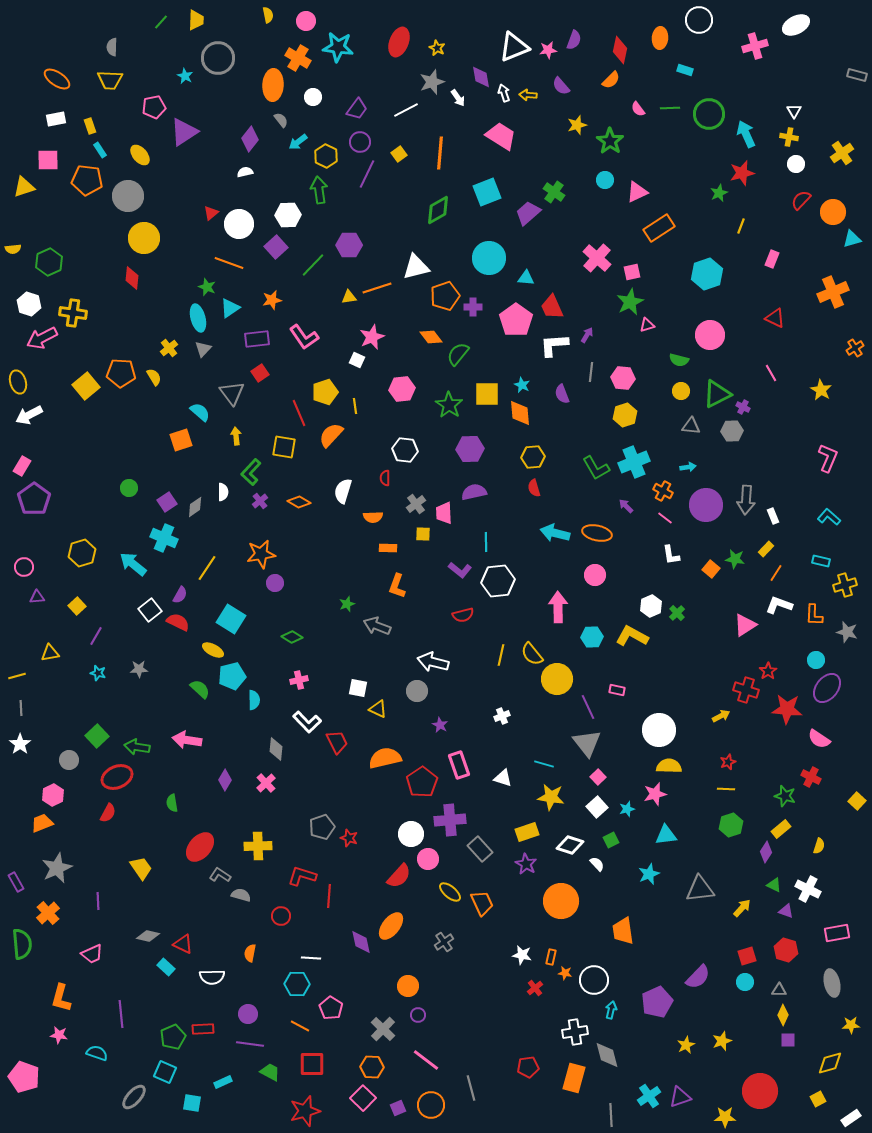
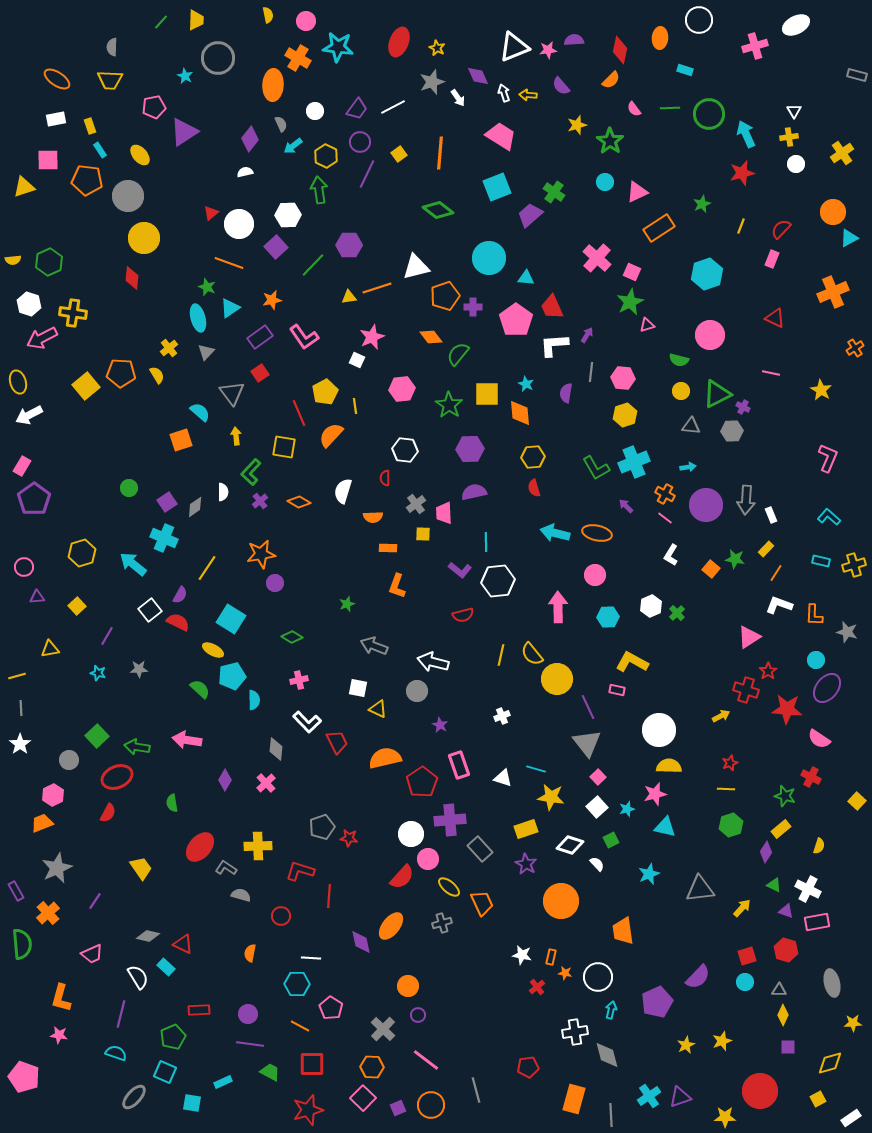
purple semicircle at (574, 40): rotated 114 degrees counterclockwise
purple diamond at (481, 77): moved 3 px left, 1 px up; rotated 15 degrees counterclockwise
white circle at (313, 97): moved 2 px right, 14 px down
pink semicircle at (638, 109): moved 4 px left
white line at (406, 110): moved 13 px left, 3 px up
gray semicircle at (281, 120): moved 4 px down; rotated 14 degrees clockwise
yellow cross at (789, 137): rotated 18 degrees counterclockwise
cyan arrow at (298, 142): moved 5 px left, 4 px down
cyan circle at (605, 180): moved 2 px down
cyan square at (487, 192): moved 10 px right, 5 px up
green star at (719, 193): moved 17 px left, 11 px down
red semicircle at (801, 200): moved 20 px left, 29 px down
green diamond at (438, 210): rotated 68 degrees clockwise
purple trapezoid at (528, 213): moved 2 px right, 2 px down
cyan triangle at (852, 239): moved 3 px left, 1 px up; rotated 12 degrees counterclockwise
yellow semicircle at (13, 249): moved 11 px down
pink square at (632, 272): rotated 36 degrees clockwise
purple rectangle at (257, 339): moved 3 px right, 2 px up; rotated 30 degrees counterclockwise
gray triangle at (203, 349): moved 3 px right, 3 px down
pink line at (771, 373): rotated 48 degrees counterclockwise
yellow semicircle at (154, 377): moved 3 px right, 2 px up
cyan star at (522, 385): moved 4 px right, 1 px up
yellow pentagon at (325, 392): rotated 10 degrees counterclockwise
purple semicircle at (562, 394): moved 4 px right, 1 px up; rotated 30 degrees clockwise
orange cross at (663, 491): moved 2 px right, 3 px down
white rectangle at (773, 516): moved 2 px left, 1 px up
white L-shape at (671, 555): rotated 40 degrees clockwise
yellow cross at (845, 585): moved 9 px right, 20 px up
pink triangle at (745, 625): moved 4 px right, 12 px down
gray arrow at (377, 626): moved 3 px left, 20 px down
purple line at (96, 636): moved 11 px right
yellow L-shape at (632, 636): moved 26 px down
cyan hexagon at (592, 637): moved 16 px right, 20 px up
yellow triangle at (50, 653): moved 4 px up
red star at (728, 762): moved 2 px right, 1 px down
cyan line at (544, 764): moved 8 px left, 5 px down
yellow rectangle at (527, 832): moved 1 px left, 3 px up
cyan triangle at (666, 835): moved 1 px left, 8 px up; rotated 20 degrees clockwise
red star at (349, 838): rotated 12 degrees counterclockwise
gray L-shape at (220, 875): moved 6 px right, 7 px up
red L-shape at (302, 876): moved 2 px left, 5 px up
red semicircle at (399, 876): moved 3 px right, 1 px down
purple rectangle at (16, 882): moved 9 px down
yellow ellipse at (450, 892): moved 1 px left, 5 px up
purple line at (98, 901): moved 3 px left; rotated 36 degrees clockwise
pink rectangle at (837, 933): moved 20 px left, 11 px up
gray cross at (444, 942): moved 2 px left, 19 px up; rotated 18 degrees clockwise
white semicircle at (212, 977): moved 74 px left; rotated 120 degrees counterclockwise
white circle at (594, 980): moved 4 px right, 3 px up
red cross at (535, 988): moved 2 px right, 1 px up
purple line at (121, 1014): rotated 20 degrees clockwise
yellow star at (851, 1025): moved 2 px right, 2 px up
red rectangle at (203, 1029): moved 4 px left, 19 px up
purple square at (788, 1040): moved 7 px down
cyan semicircle at (97, 1053): moved 19 px right
orange rectangle at (574, 1078): moved 21 px down
gray line at (471, 1088): moved 5 px right, 2 px down
red star at (305, 1111): moved 3 px right, 1 px up
